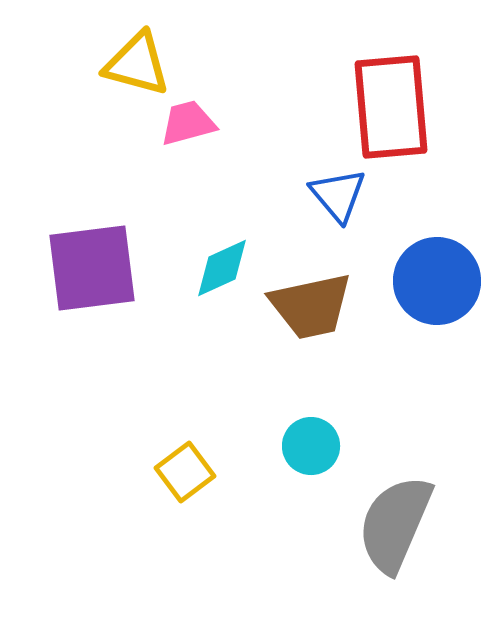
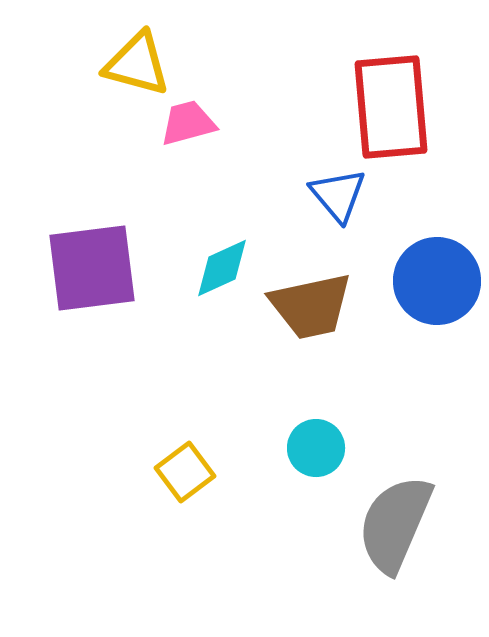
cyan circle: moved 5 px right, 2 px down
